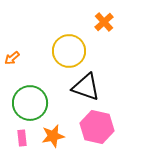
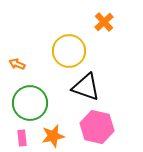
orange arrow: moved 5 px right, 6 px down; rotated 63 degrees clockwise
